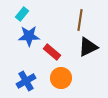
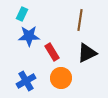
cyan rectangle: rotated 16 degrees counterclockwise
black triangle: moved 1 px left, 6 px down
red rectangle: rotated 18 degrees clockwise
